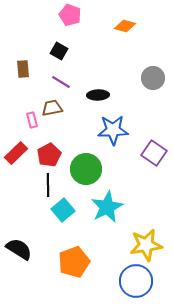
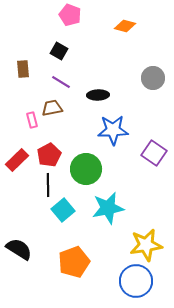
red rectangle: moved 1 px right, 7 px down
cyan star: moved 1 px right, 1 px down; rotated 16 degrees clockwise
